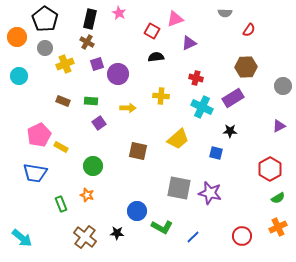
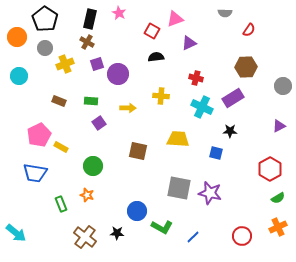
brown rectangle at (63, 101): moved 4 px left
yellow trapezoid at (178, 139): rotated 135 degrees counterclockwise
cyan arrow at (22, 238): moved 6 px left, 5 px up
